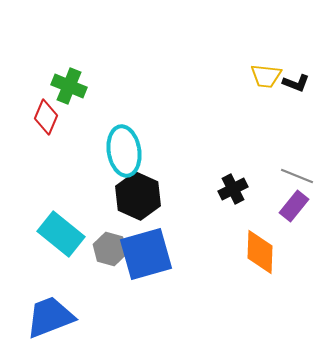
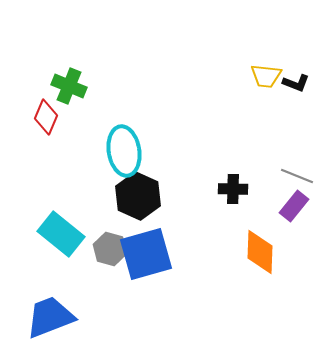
black cross: rotated 28 degrees clockwise
